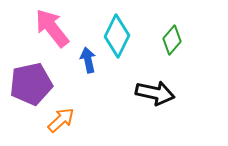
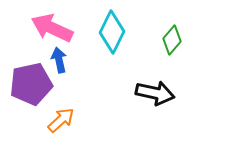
pink arrow: rotated 27 degrees counterclockwise
cyan diamond: moved 5 px left, 4 px up
blue arrow: moved 29 px left
